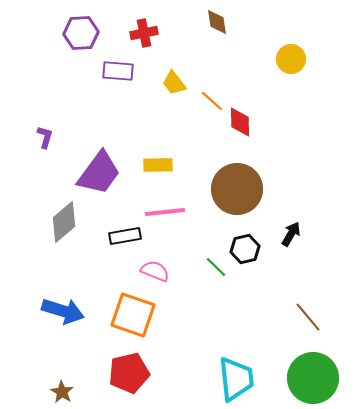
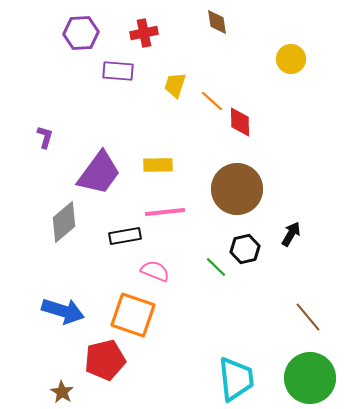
yellow trapezoid: moved 1 px right, 2 px down; rotated 56 degrees clockwise
red pentagon: moved 24 px left, 13 px up
green circle: moved 3 px left
